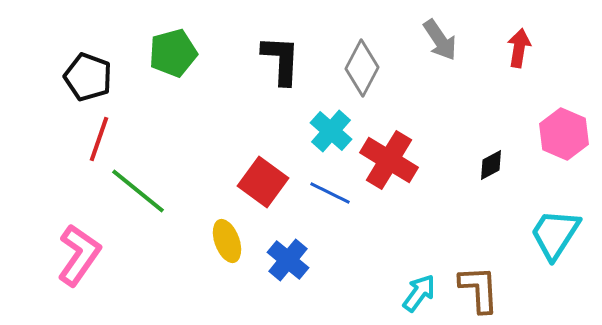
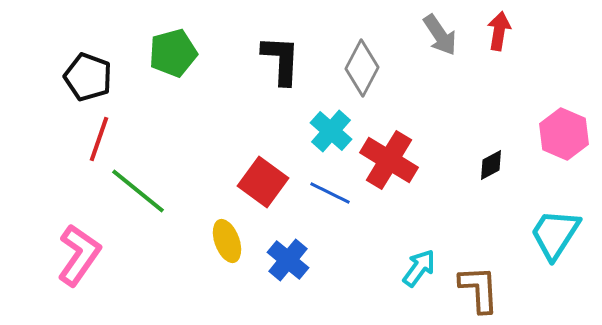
gray arrow: moved 5 px up
red arrow: moved 20 px left, 17 px up
cyan arrow: moved 25 px up
